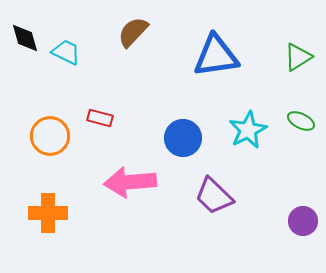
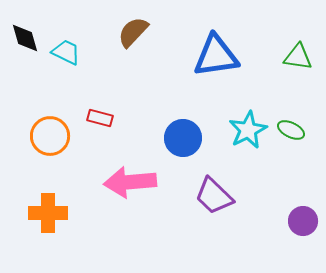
green triangle: rotated 40 degrees clockwise
green ellipse: moved 10 px left, 9 px down
